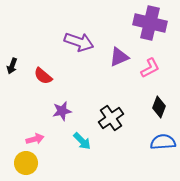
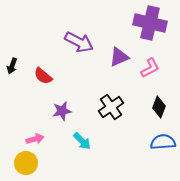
purple arrow: rotated 8 degrees clockwise
black cross: moved 11 px up
